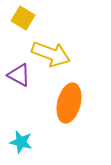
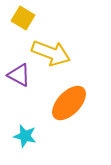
yellow arrow: moved 1 px up
orange ellipse: rotated 30 degrees clockwise
cyan star: moved 4 px right, 6 px up
